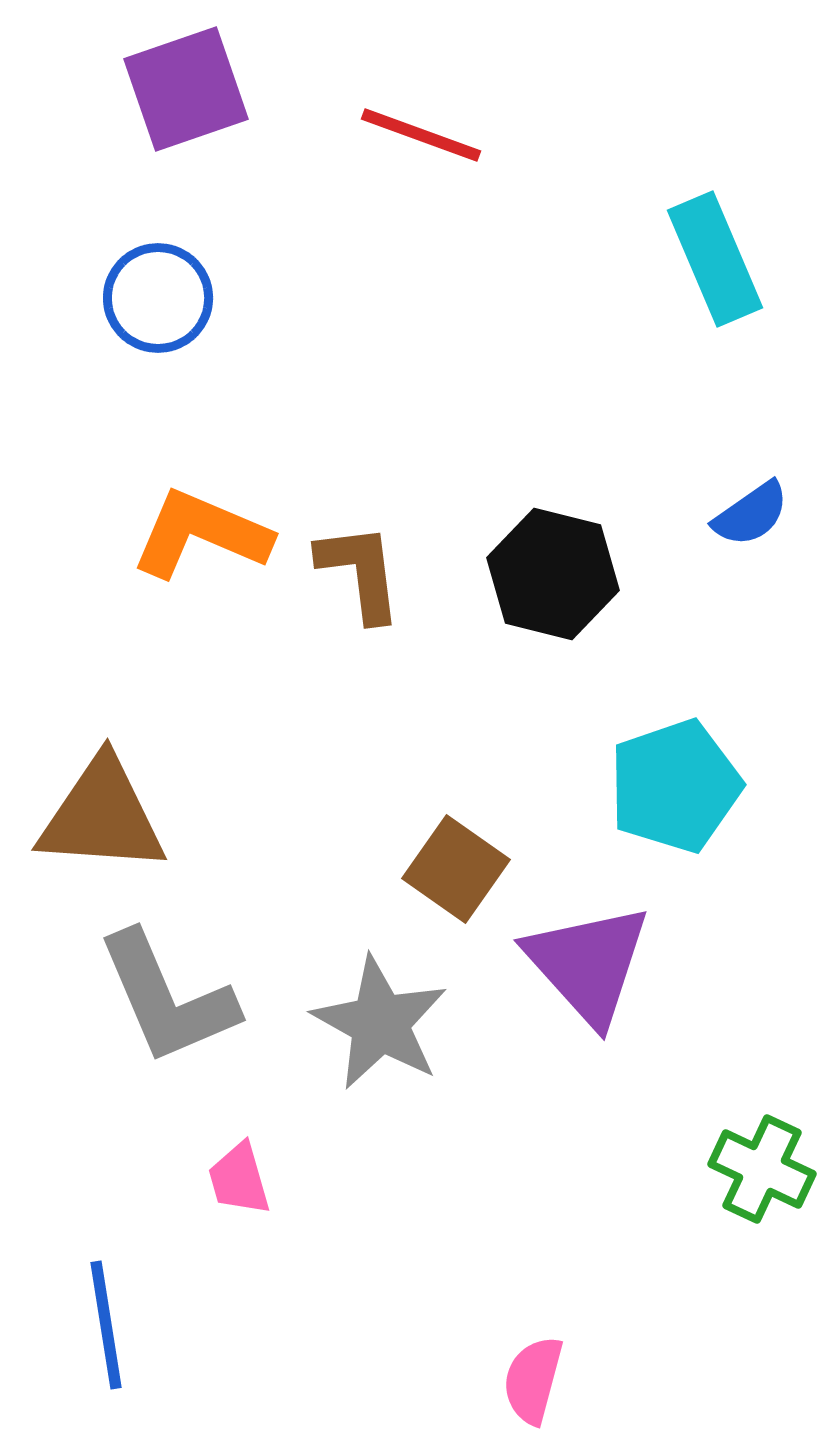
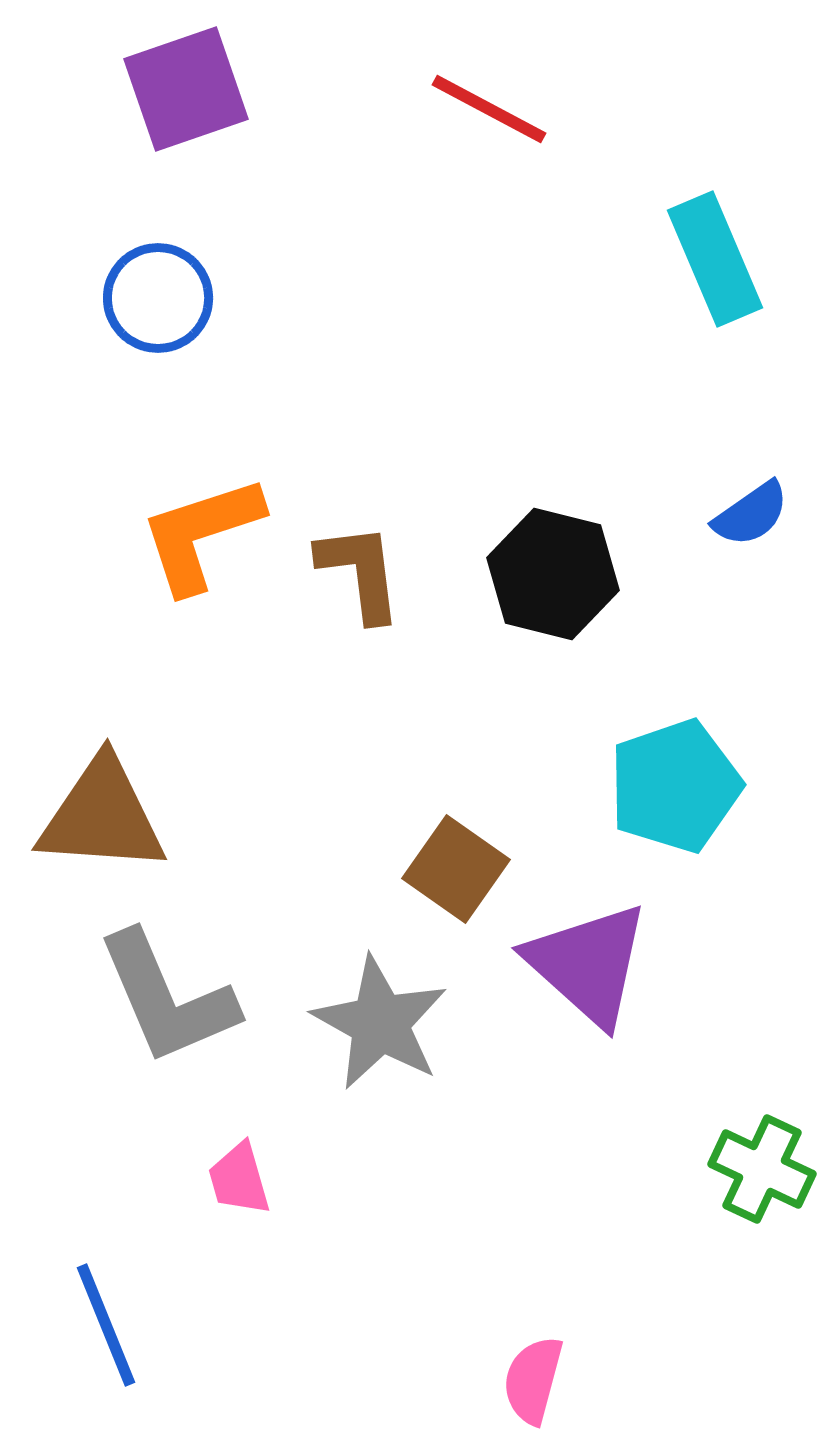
red line: moved 68 px right, 26 px up; rotated 8 degrees clockwise
orange L-shape: rotated 41 degrees counterclockwise
purple triangle: rotated 6 degrees counterclockwise
blue line: rotated 13 degrees counterclockwise
